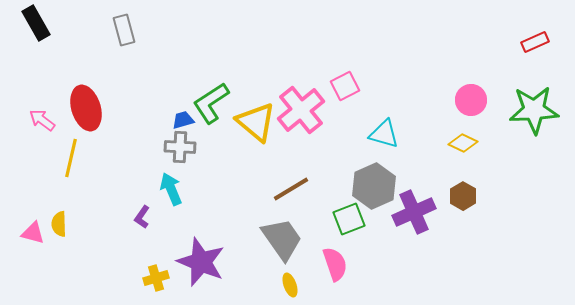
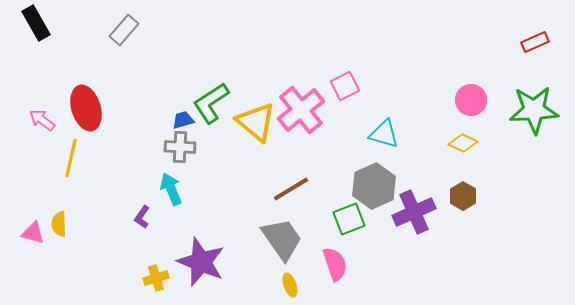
gray rectangle: rotated 56 degrees clockwise
